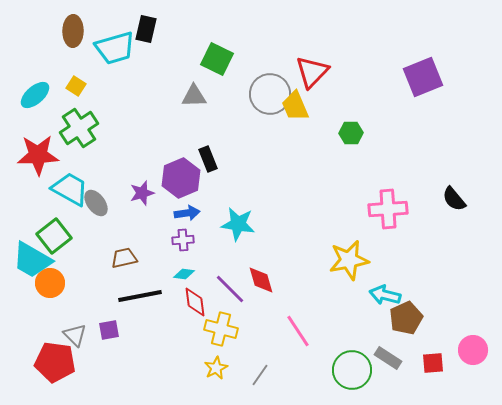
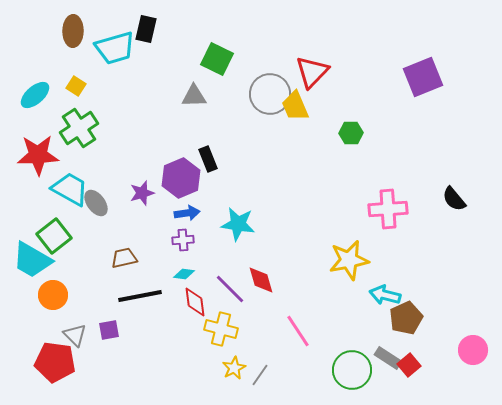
orange circle at (50, 283): moved 3 px right, 12 px down
red square at (433, 363): moved 24 px left, 2 px down; rotated 35 degrees counterclockwise
yellow star at (216, 368): moved 18 px right
